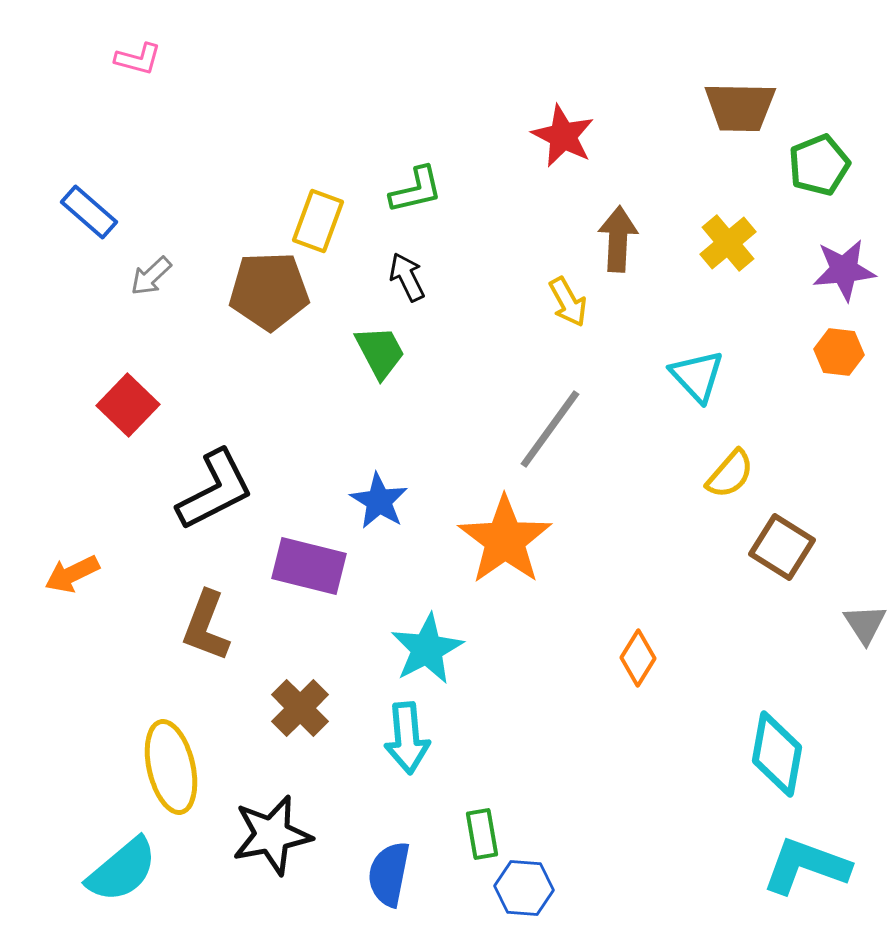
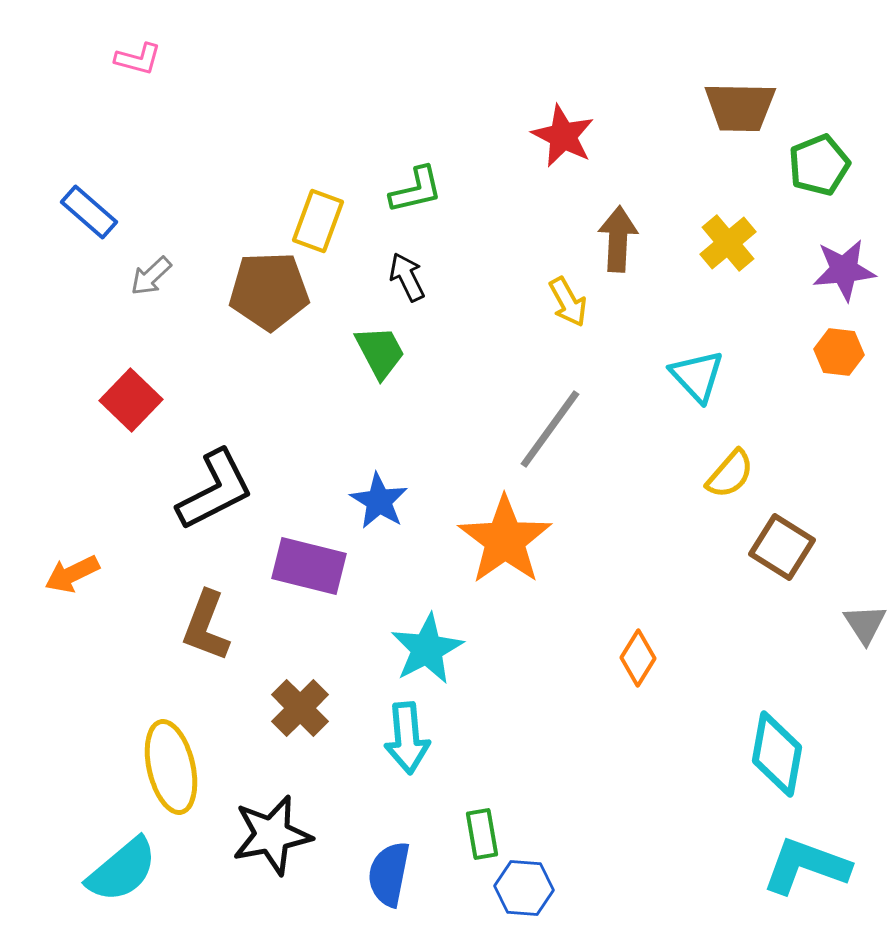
red square: moved 3 px right, 5 px up
